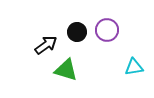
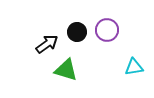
black arrow: moved 1 px right, 1 px up
